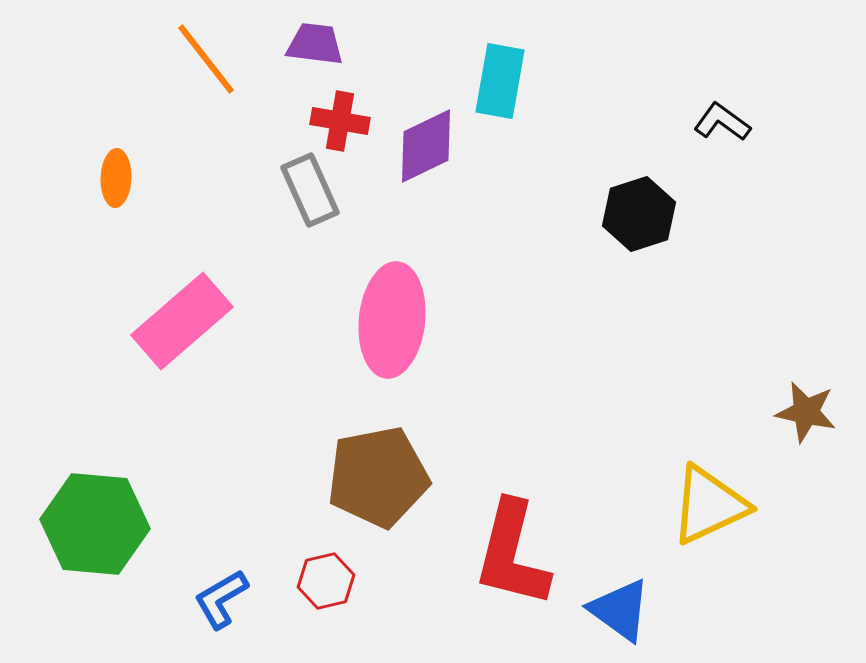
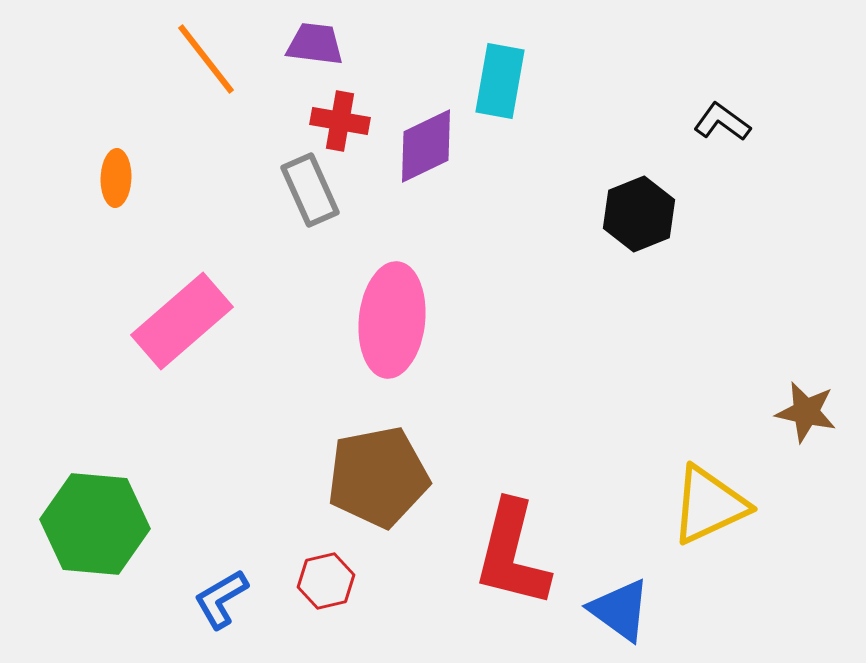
black hexagon: rotated 4 degrees counterclockwise
